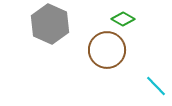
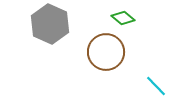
green diamond: moved 1 px up; rotated 10 degrees clockwise
brown circle: moved 1 px left, 2 px down
